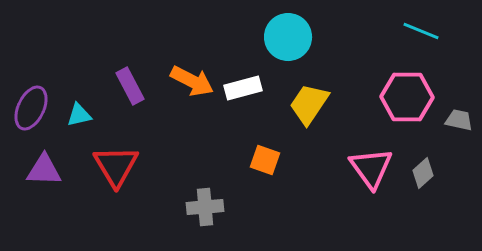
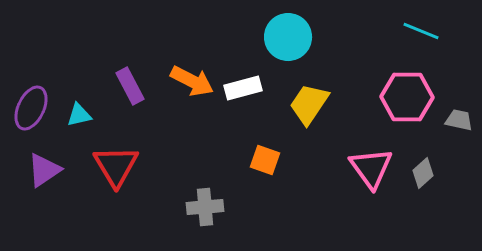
purple triangle: rotated 36 degrees counterclockwise
